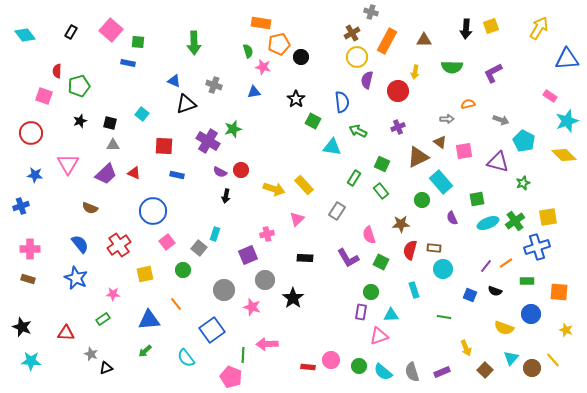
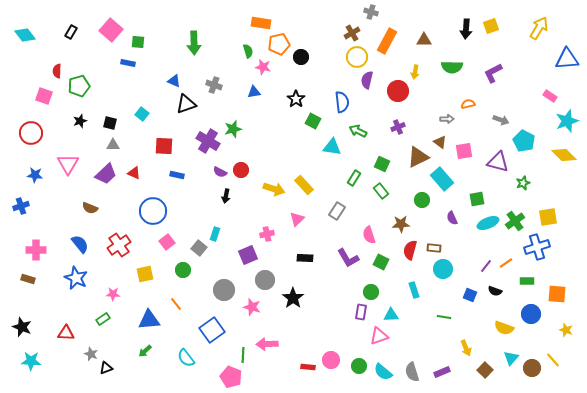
cyan rectangle at (441, 182): moved 1 px right, 3 px up
pink cross at (30, 249): moved 6 px right, 1 px down
orange square at (559, 292): moved 2 px left, 2 px down
